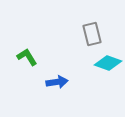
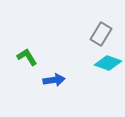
gray rectangle: moved 9 px right; rotated 45 degrees clockwise
blue arrow: moved 3 px left, 2 px up
